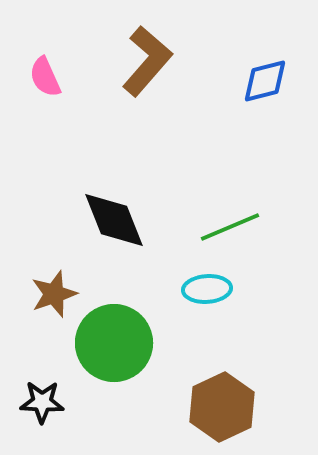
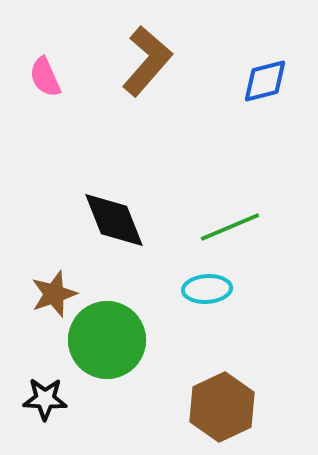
green circle: moved 7 px left, 3 px up
black star: moved 3 px right, 3 px up
